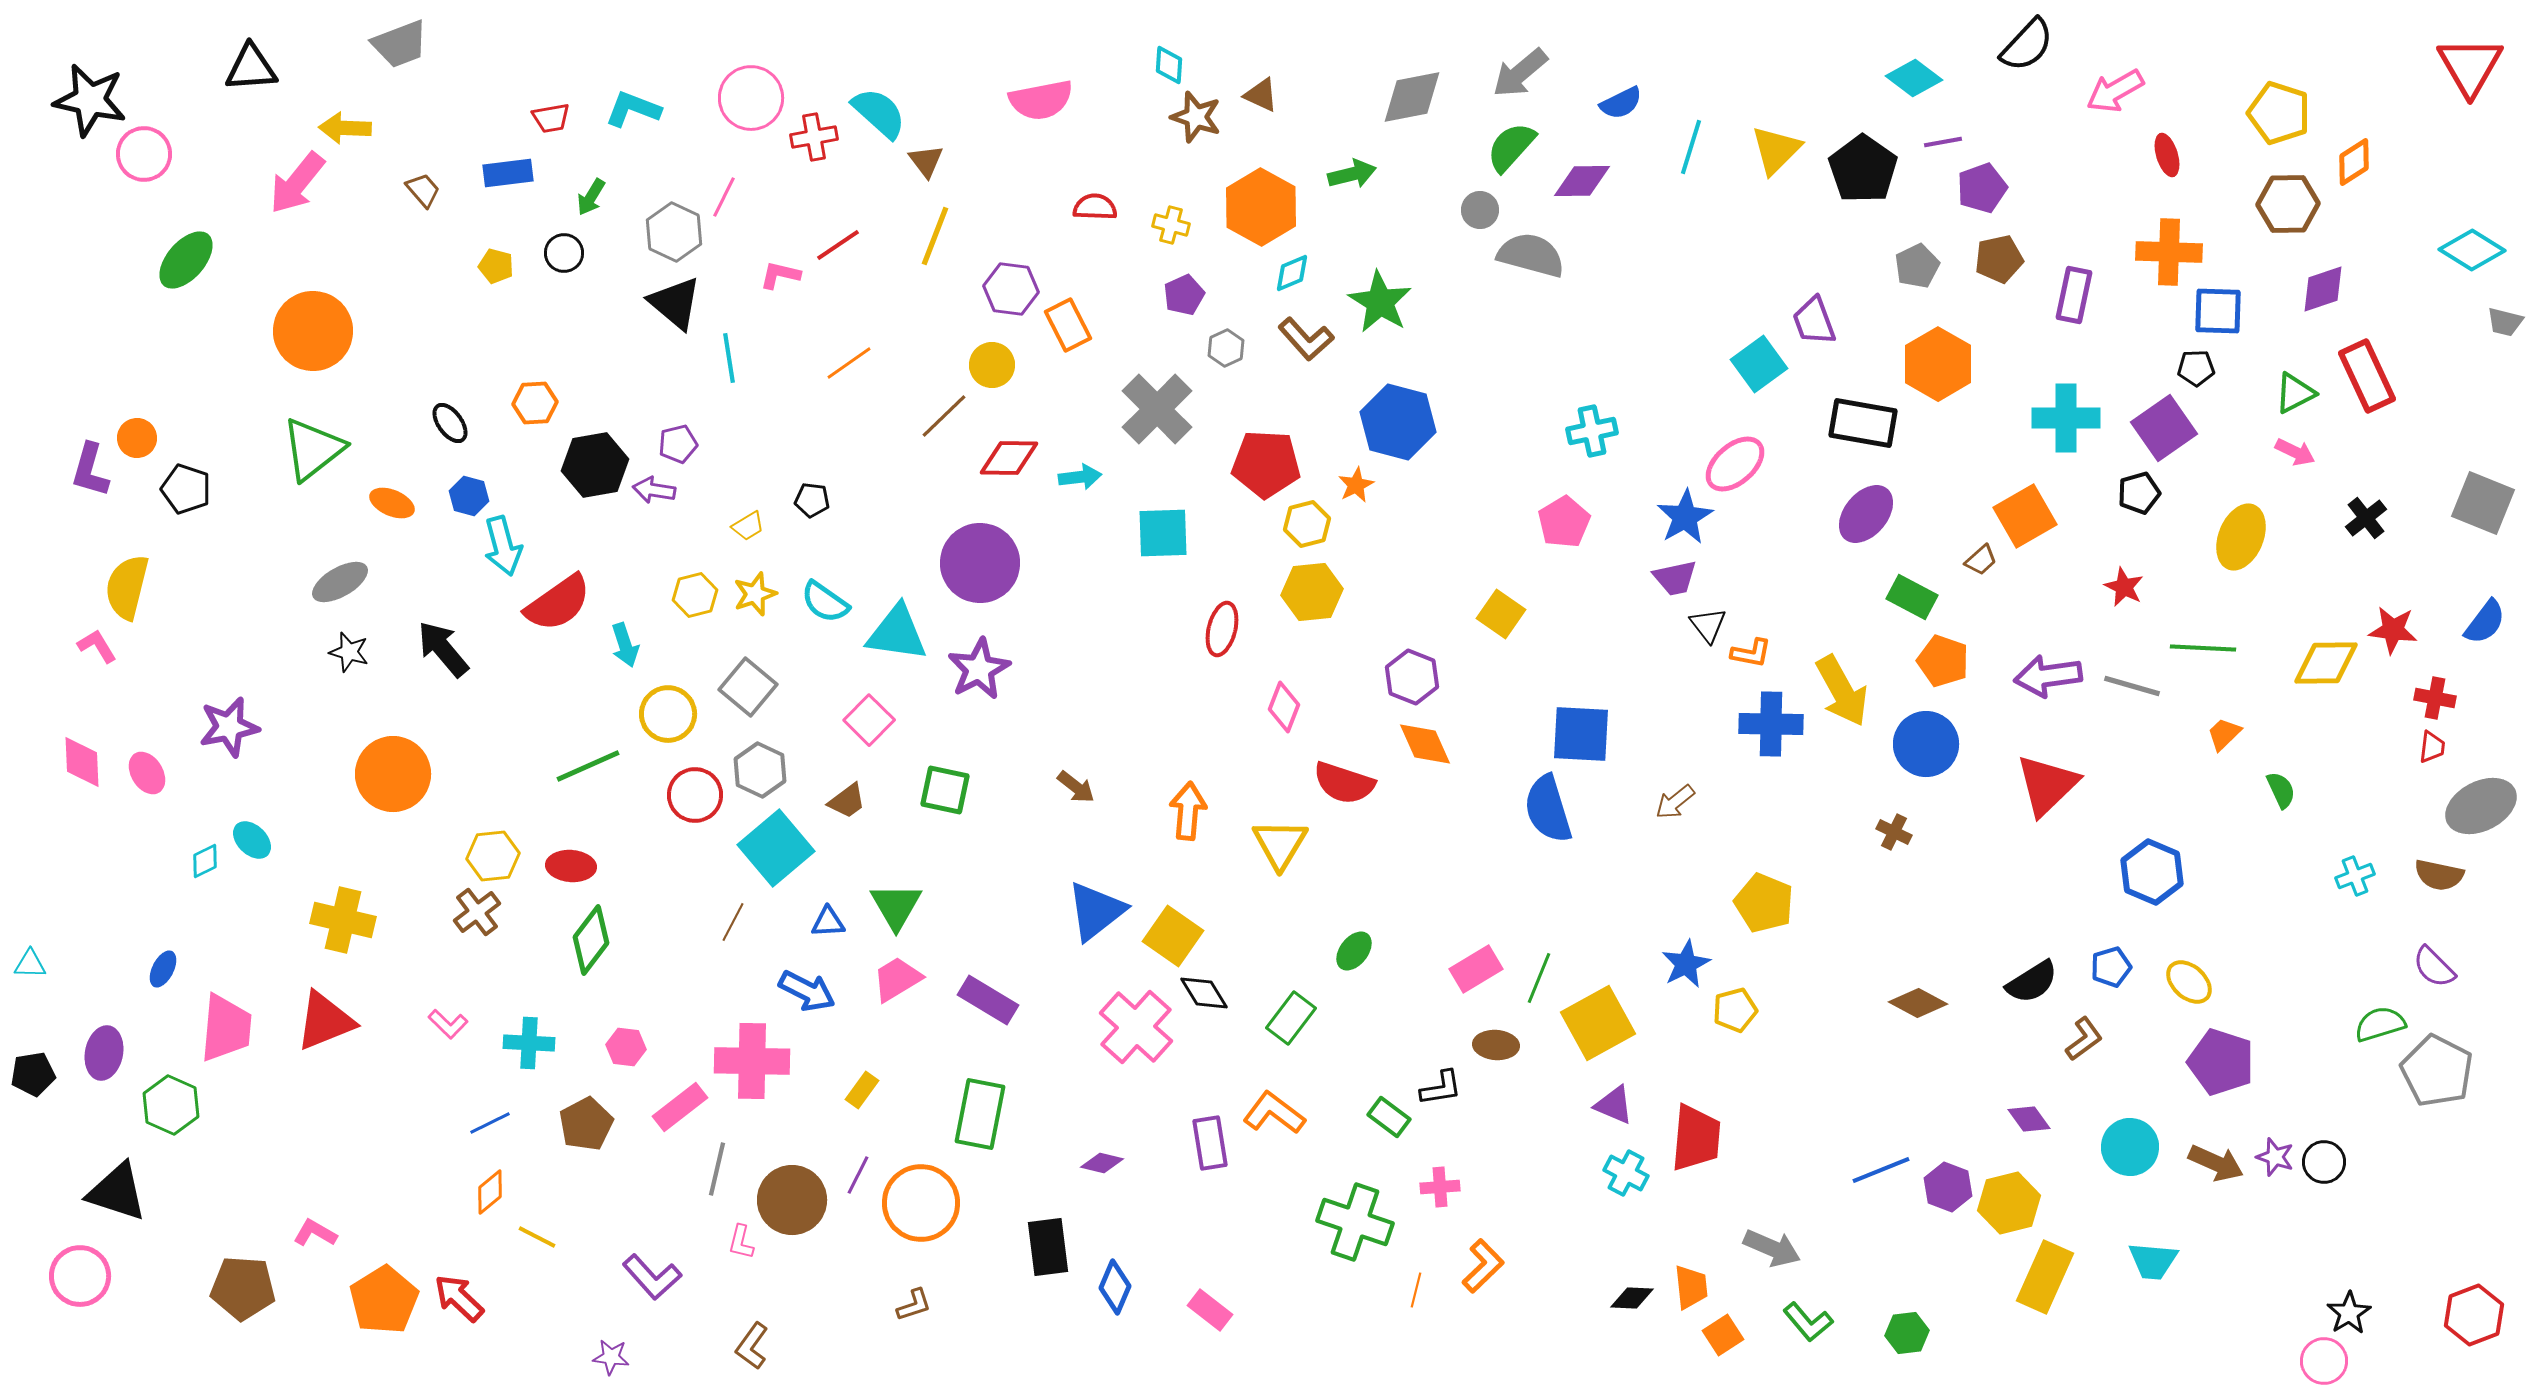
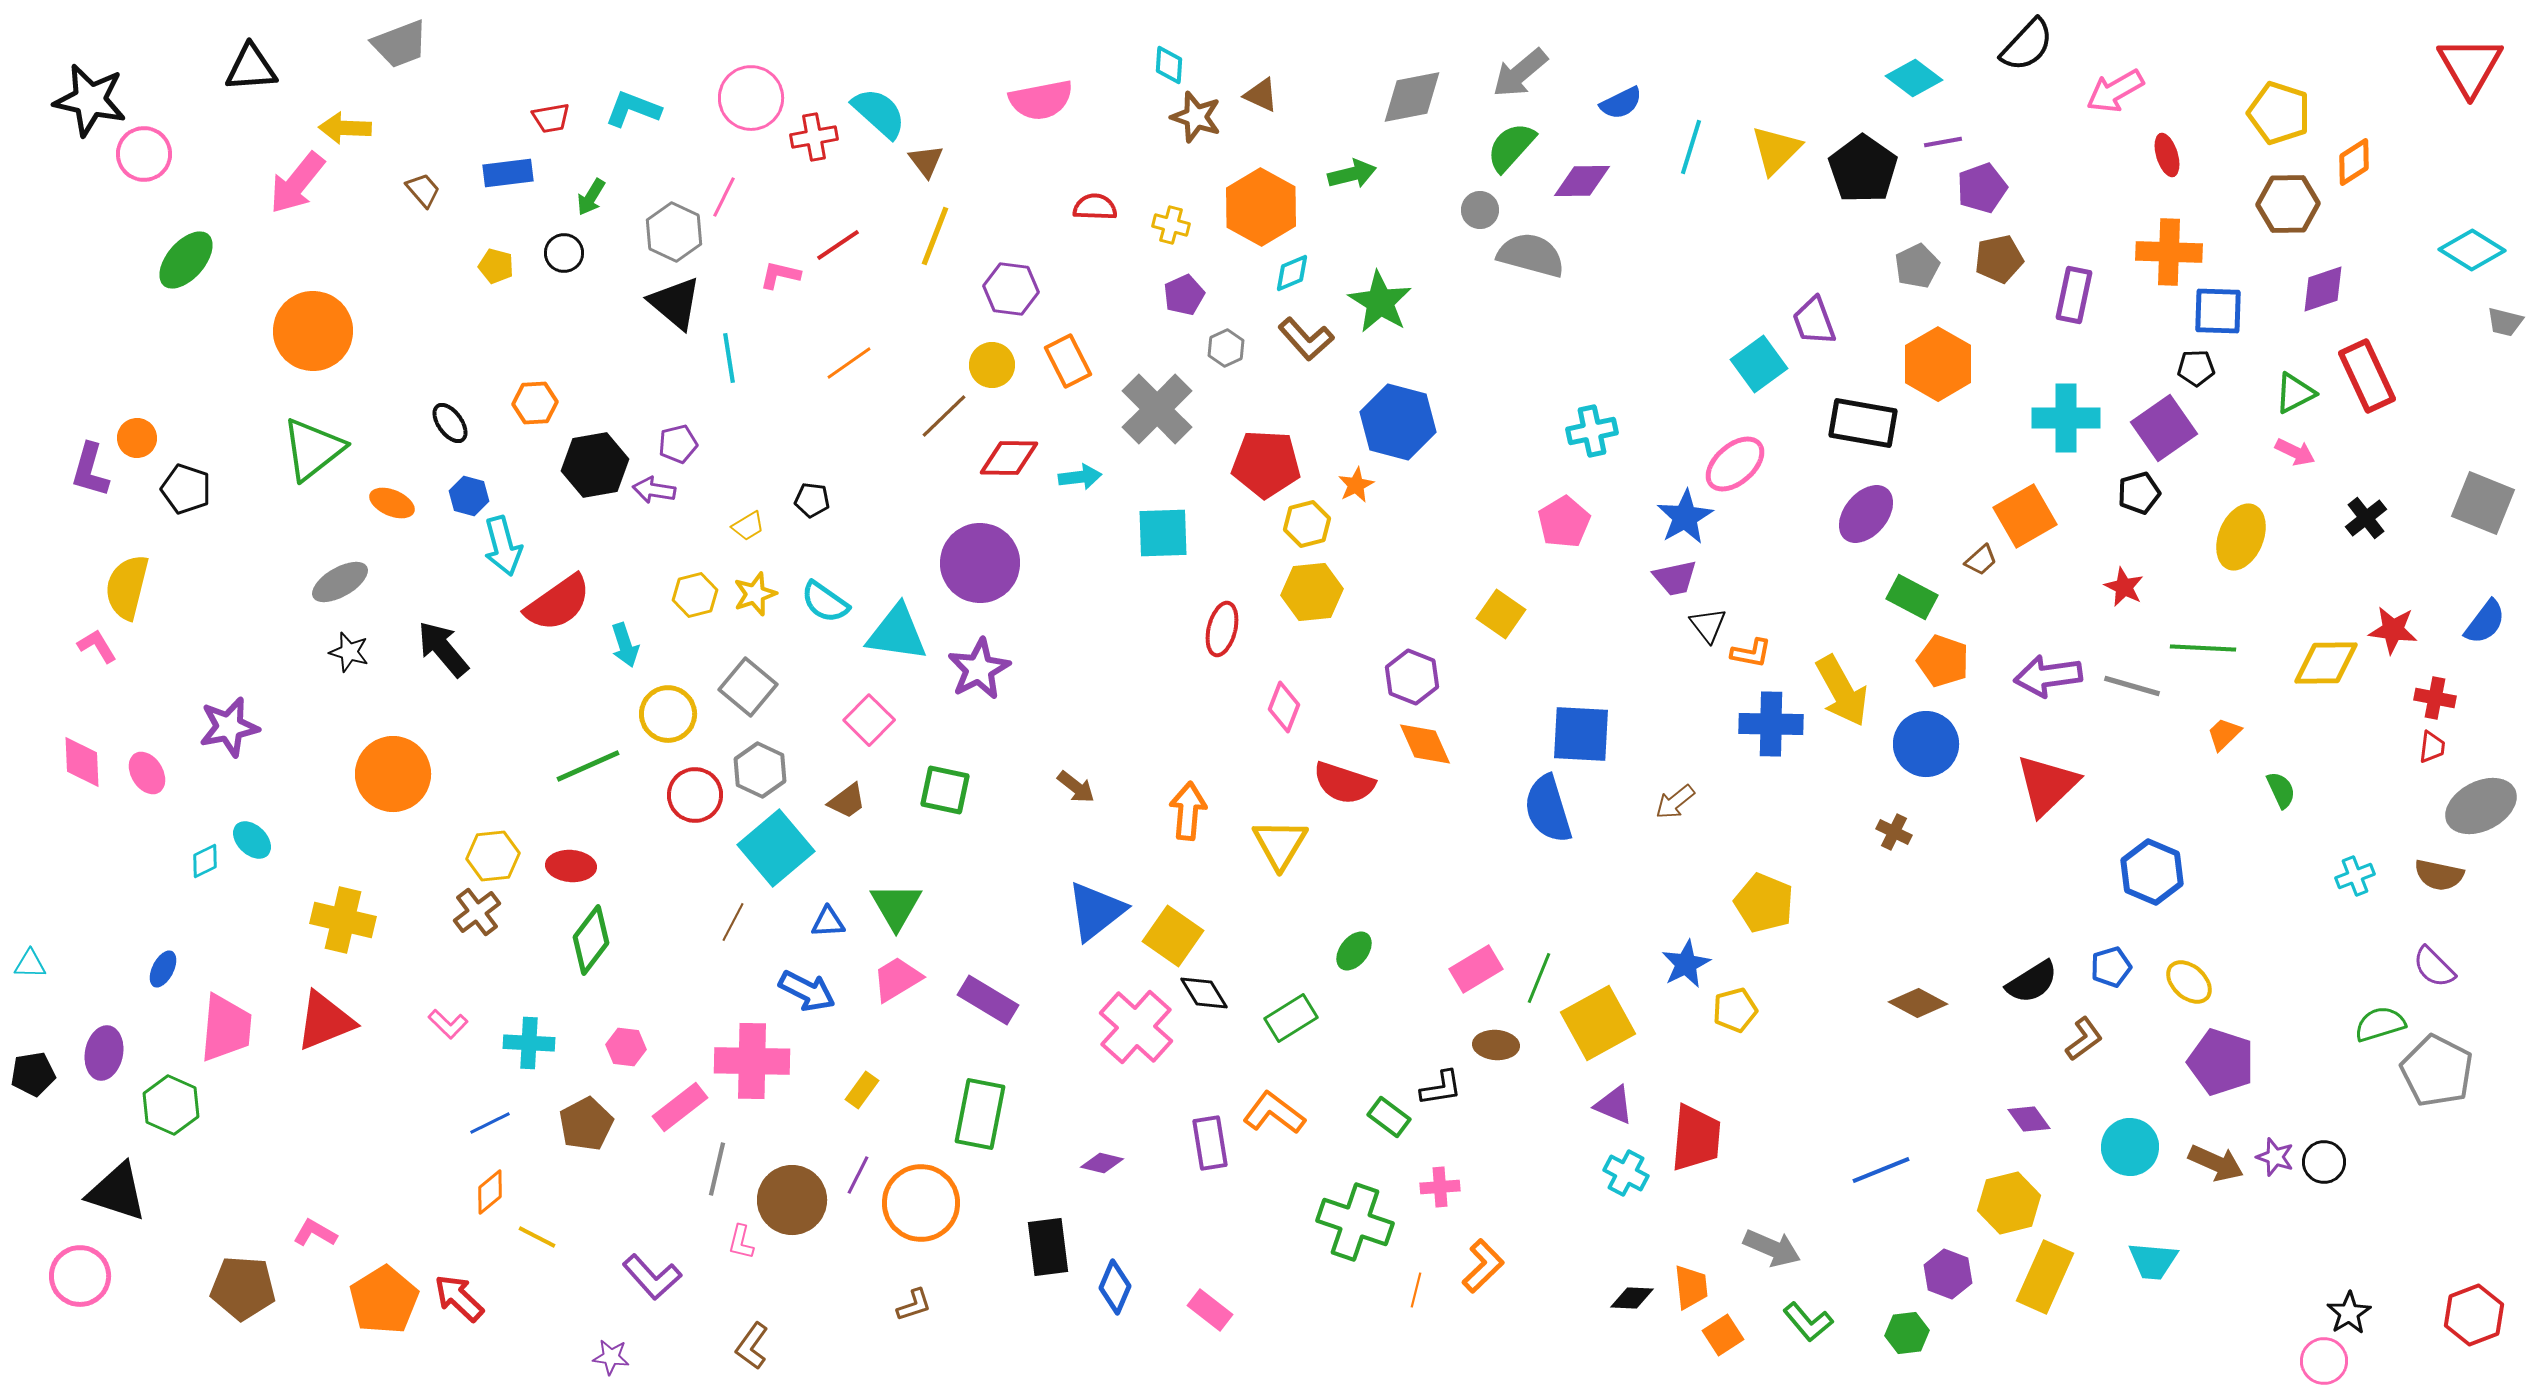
orange rectangle at (1068, 325): moved 36 px down
green rectangle at (1291, 1018): rotated 21 degrees clockwise
purple hexagon at (1948, 1187): moved 87 px down
